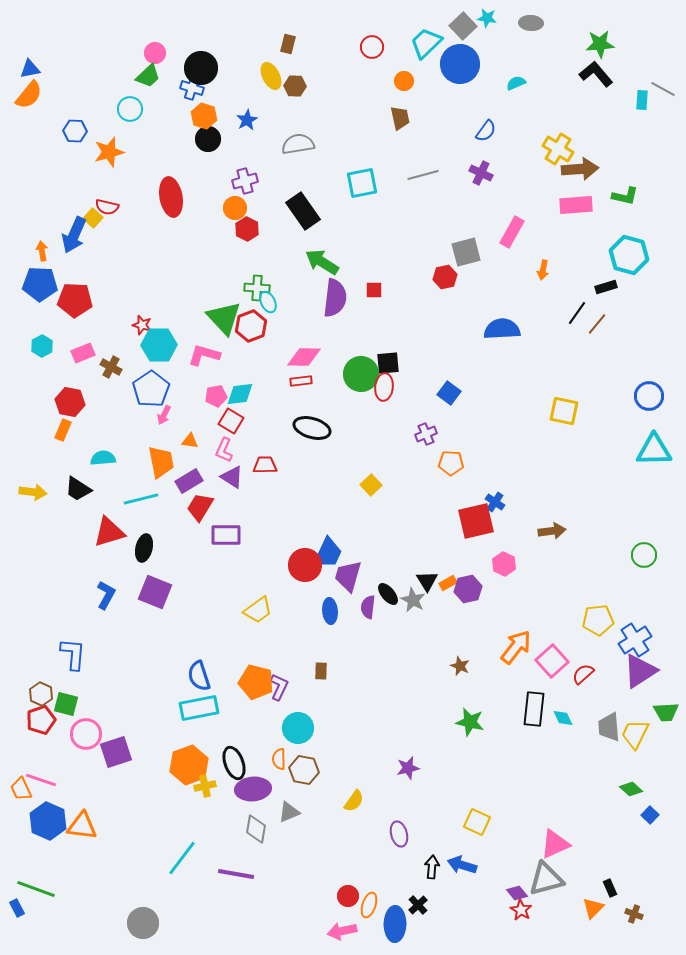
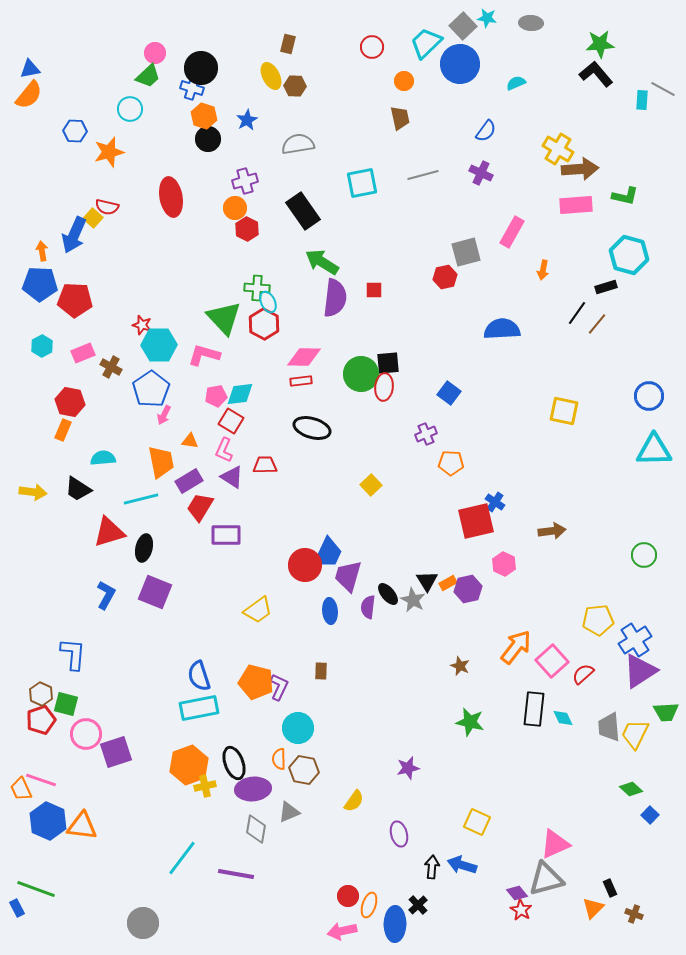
red hexagon at (251, 326): moved 13 px right, 2 px up; rotated 12 degrees counterclockwise
